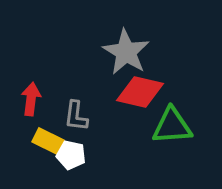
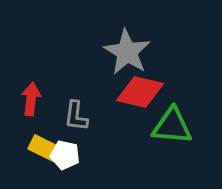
gray star: moved 1 px right
green triangle: rotated 9 degrees clockwise
yellow rectangle: moved 4 px left, 7 px down
white pentagon: moved 6 px left
